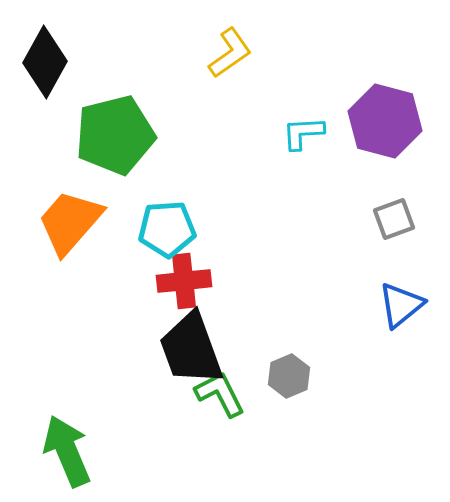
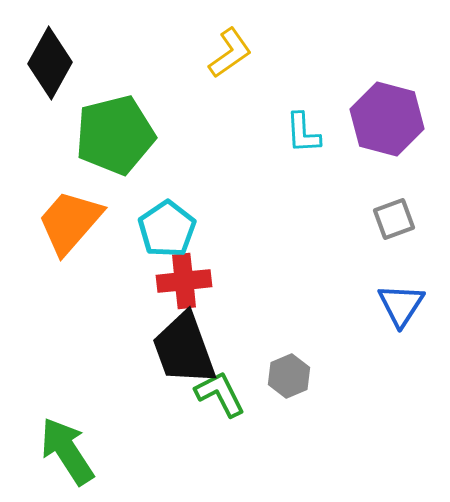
black diamond: moved 5 px right, 1 px down
purple hexagon: moved 2 px right, 2 px up
cyan L-shape: rotated 90 degrees counterclockwise
cyan pentagon: rotated 30 degrees counterclockwise
blue triangle: rotated 18 degrees counterclockwise
black trapezoid: moved 7 px left
green arrow: rotated 10 degrees counterclockwise
